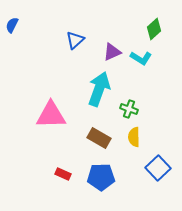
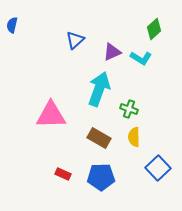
blue semicircle: rotated 14 degrees counterclockwise
